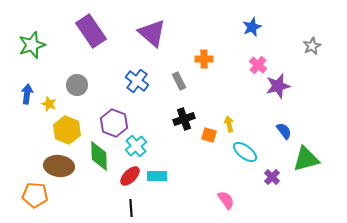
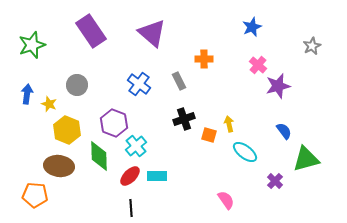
blue cross: moved 2 px right, 3 px down
purple cross: moved 3 px right, 4 px down
